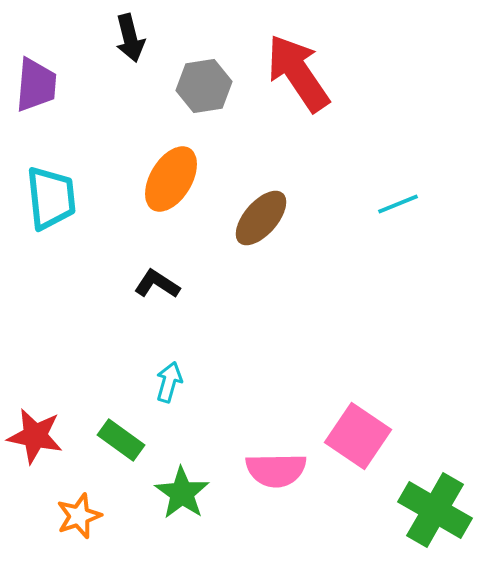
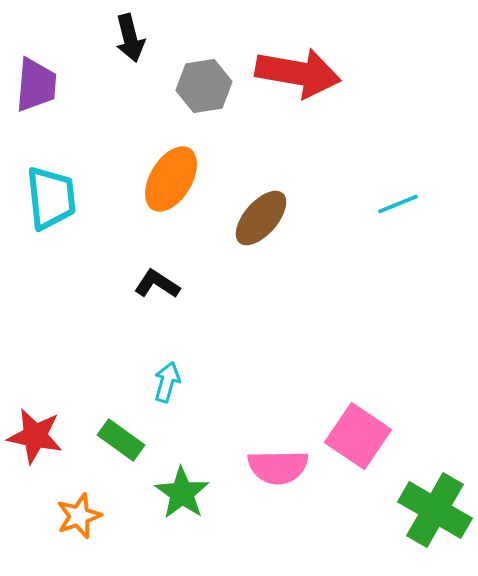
red arrow: rotated 134 degrees clockwise
cyan arrow: moved 2 px left
pink semicircle: moved 2 px right, 3 px up
